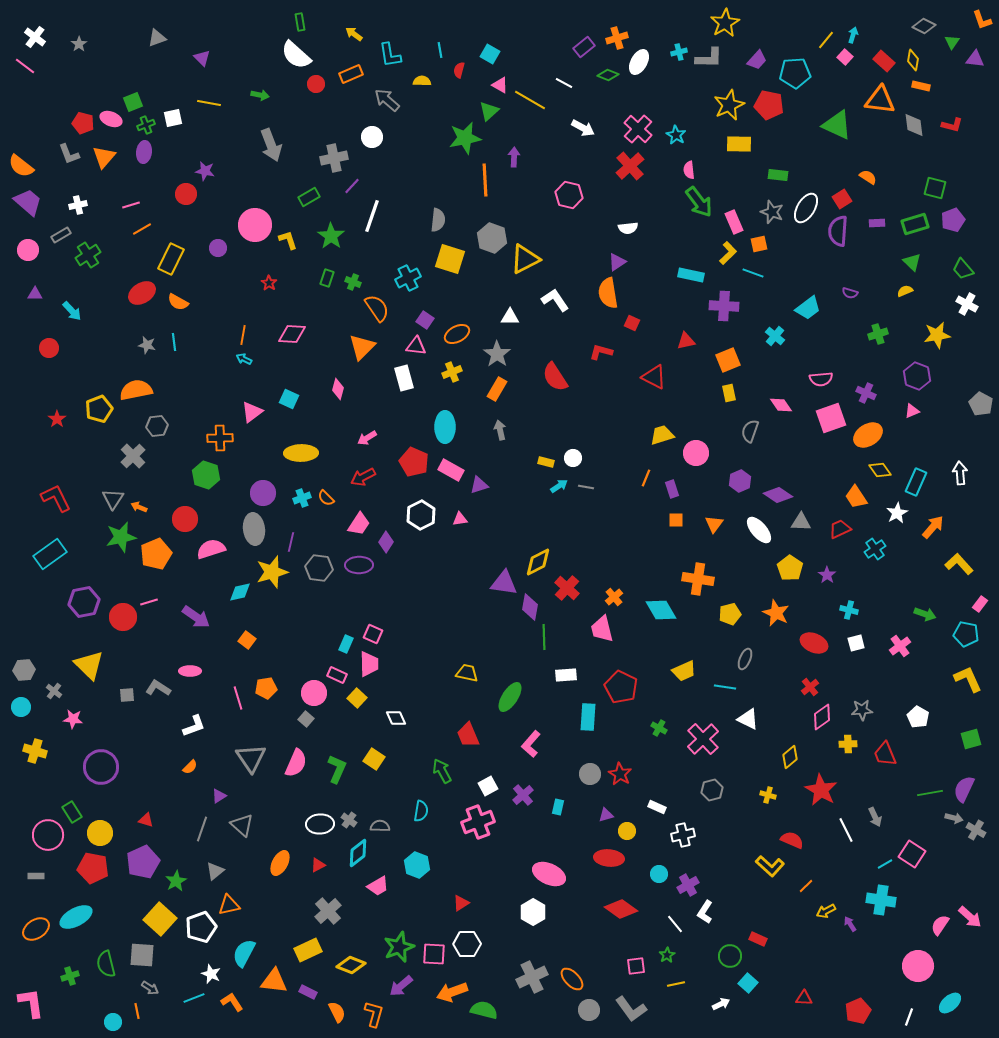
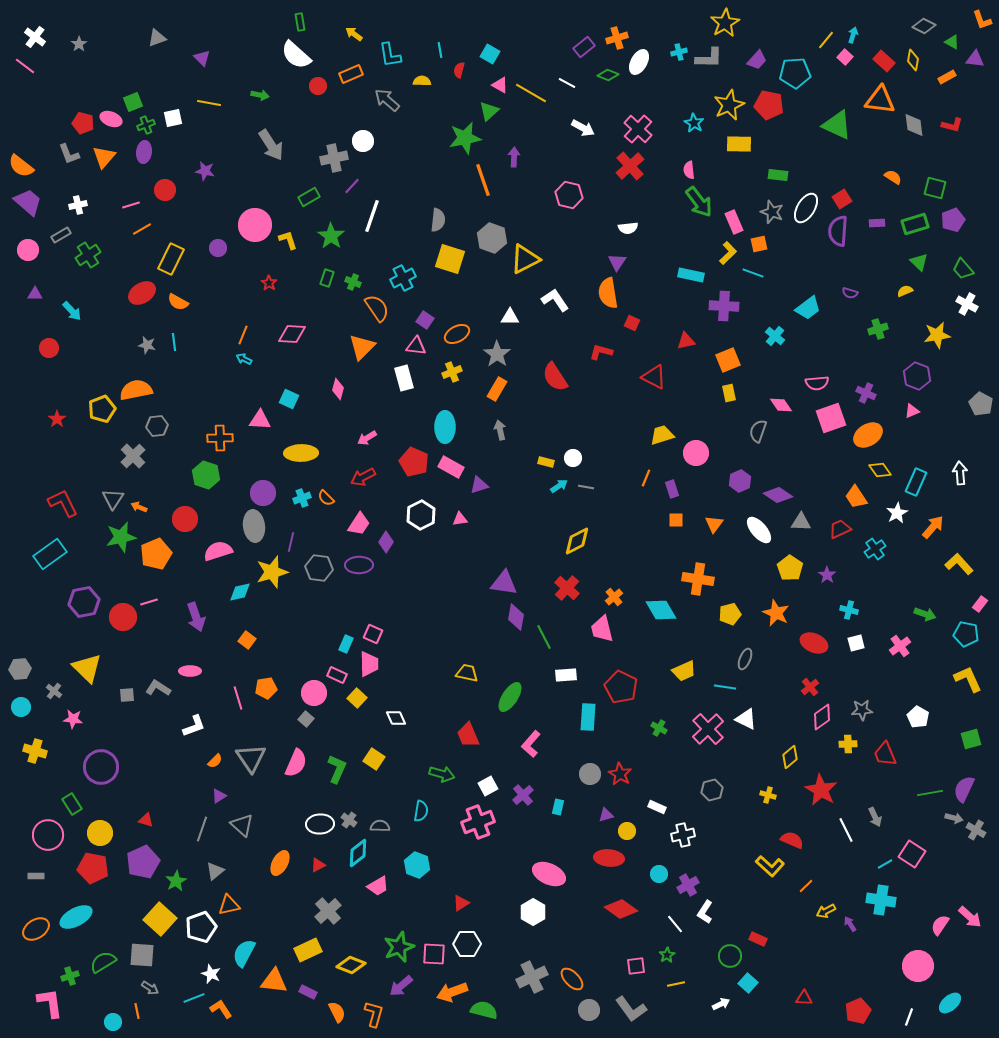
green triangle at (952, 42): rotated 35 degrees counterclockwise
white line at (564, 83): moved 3 px right
red circle at (316, 84): moved 2 px right, 2 px down
orange rectangle at (921, 86): moved 26 px right, 9 px up; rotated 42 degrees counterclockwise
yellow line at (530, 100): moved 1 px right, 7 px up
cyan star at (676, 135): moved 18 px right, 12 px up
white circle at (372, 137): moved 9 px left, 4 px down
gray arrow at (271, 145): rotated 12 degrees counterclockwise
orange semicircle at (868, 177): moved 25 px right
orange line at (485, 180): moved 2 px left; rotated 16 degrees counterclockwise
red circle at (186, 194): moved 21 px left, 4 px up
purple triangle at (617, 262): rotated 24 degrees counterclockwise
green triangle at (912, 262): moved 7 px right
cyan cross at (408, 278): moved 5 px left
green cross at (878, 334): moved 5 px up
orange line at (243, 335): rotated 12 degrees clockwise
pink semicircle at (821, 379): moved 4 px left, 4 px down
yellow pentagon at (99, 409): moved 3 px right
pink triangle at (252, 412): moved 8 px right, 8 px down; rotated 40 degrees clockwise
gray semicircle at (750, 431): moved 8 px right
pink rectangle at (451, 470): moved 3 px up
red L-shape at (56, 498): moved 7 px right, 5 px down
gray ellipse at (254, 529): moved 3 px up
pink semicircle at (211, 549): moved 7 px right, 2 px down
yellow diamond at (538, 562): moved 39 px right, 21 px up
purple diamond at (530, 607): moved 14 px left, 10 px down
purple arrow at (196, 617): rotated 36 degrees clockwise
green line at (544, 637): rotated 25 degrees counterclockwise
yellow triangle at (89, 665): moved 2 px left, 3 px down
gray hexagon at (24, 670): moved 4 px left, 1 px up
white triangle at (748, 719): moved 2 px left
pink cross at (703, 739): moved 5 px right, 10 px up
orange semicircle at (190, 767): moved 25 px right, 6 px up
green arrow at (442, 771): moved 3 px down; rotated 135 degrees clockwise
green rectangle at (72, 812): moved 8 px up
green semicircle at (106, 964): moved 3 px left, 2 px up; rotated 72 degrees clockwise
orange L-shape at (232, 1002): moved 11 px left, 7 px down
pink L-shape at (31, 1003): moved 19 px right
